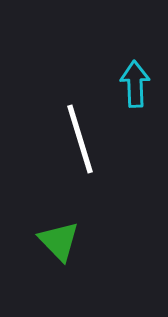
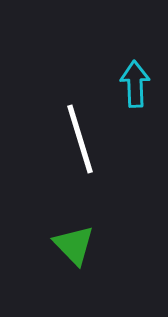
green triangle: moved 15 px right, 4 px down
